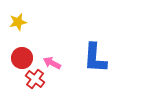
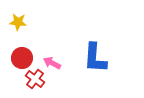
yellow star: rotated 18 degrees clockwise
